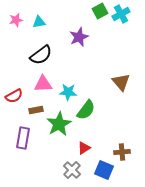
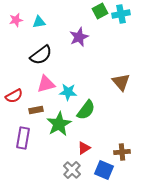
cyan cross: rotated 18 degrees clockwise
pink triangle: moved 3 px right; rotated 12 degrees counterclockwise
